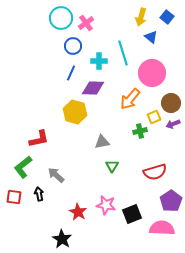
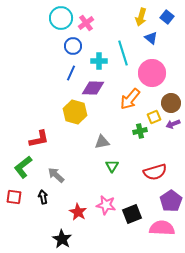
blue triangle: moved 1 px down
black arrow: moved 4 px right, 3 px down
